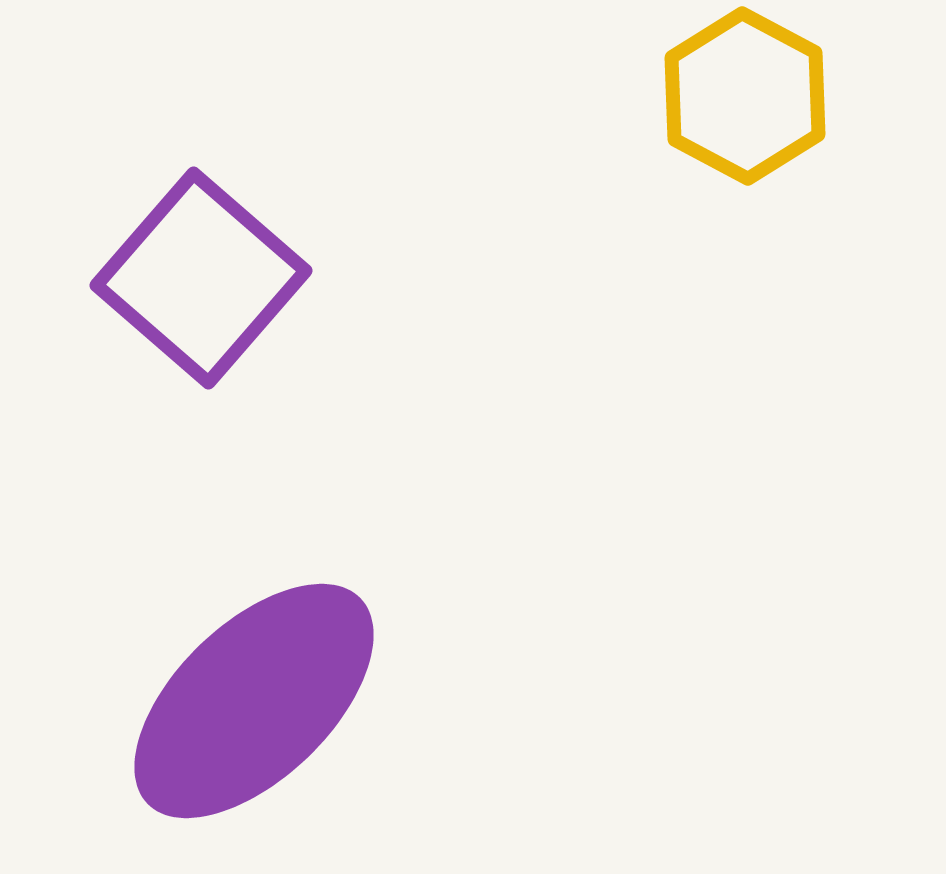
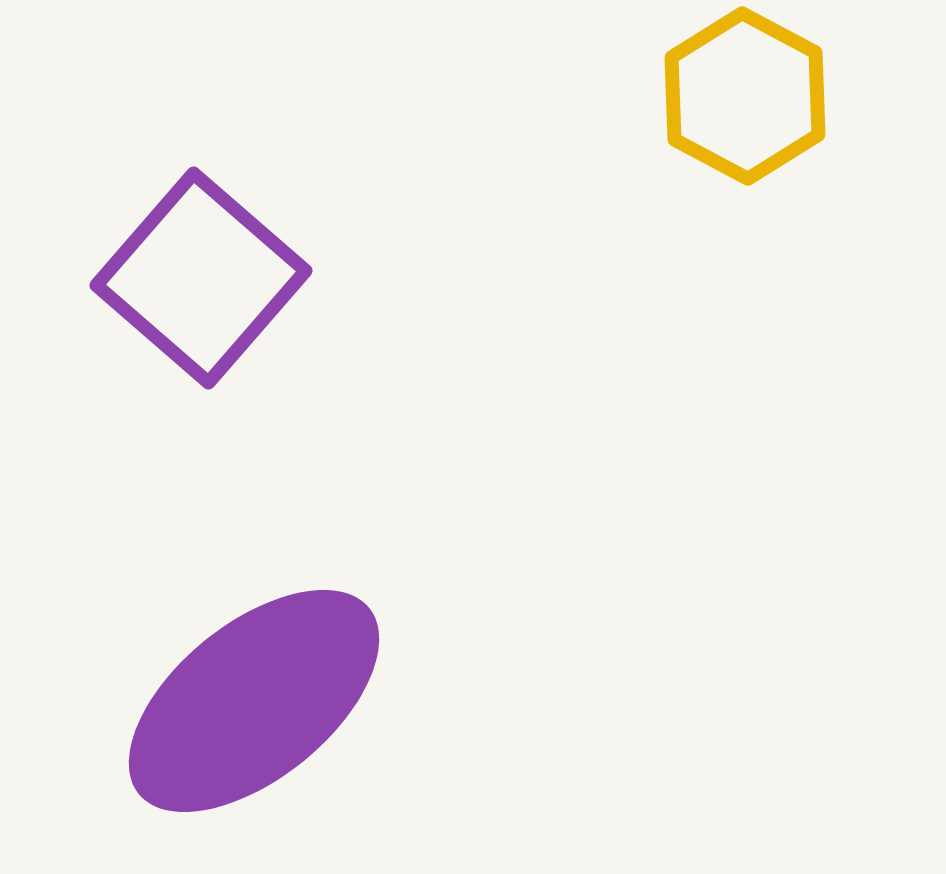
purple ellipse: rotated 5 degrees clockwise
